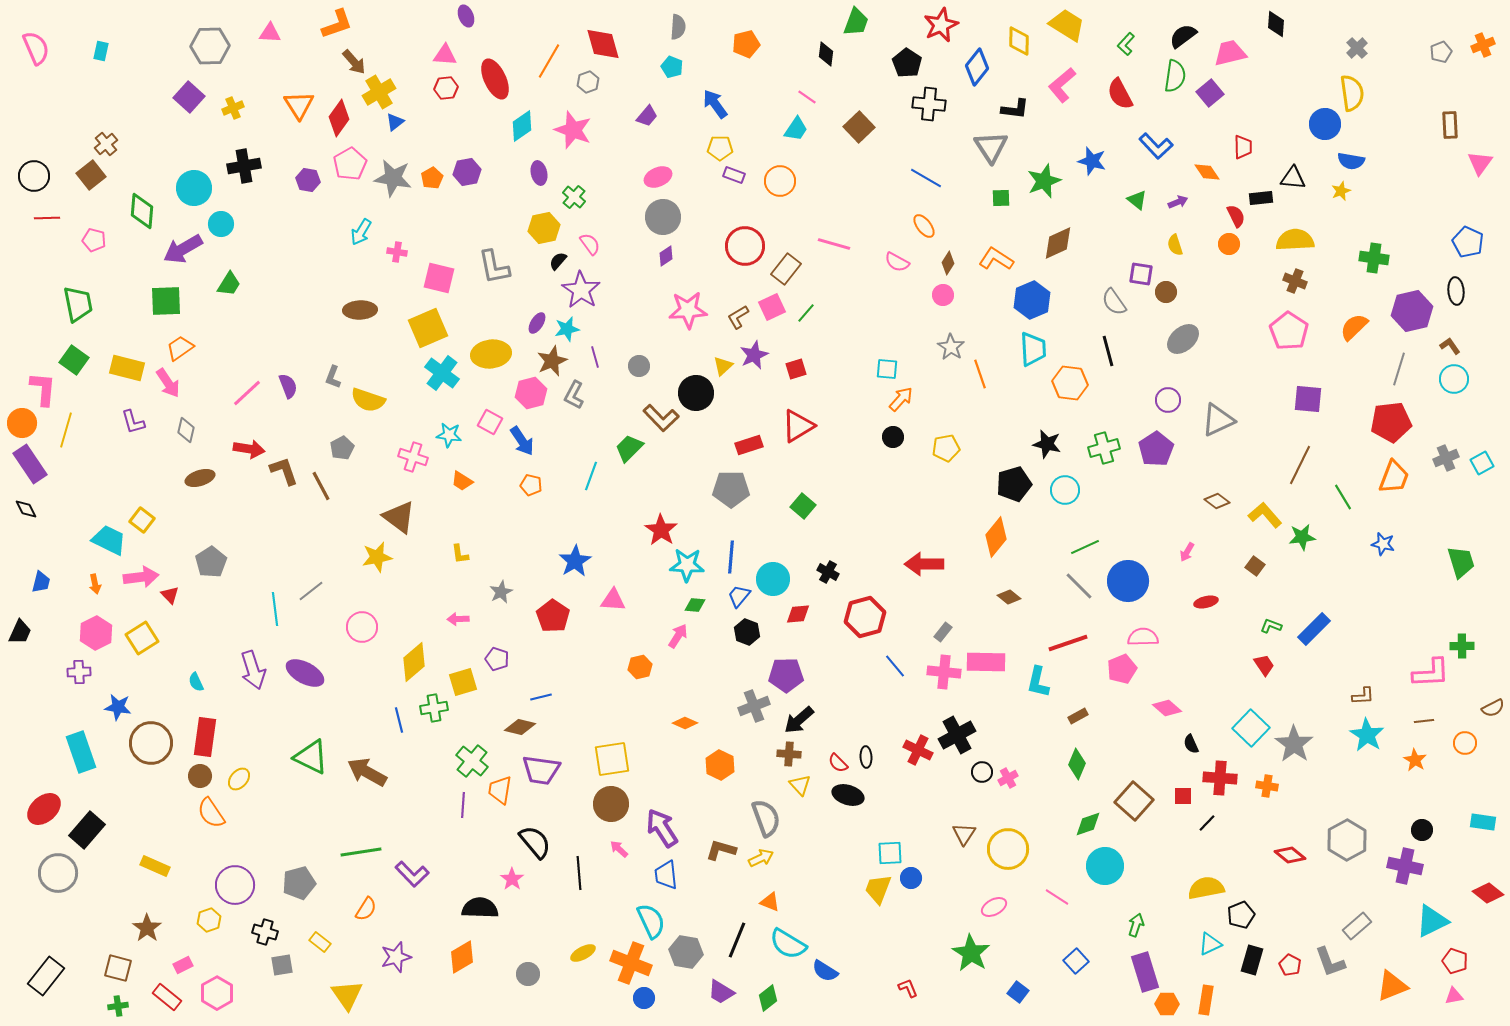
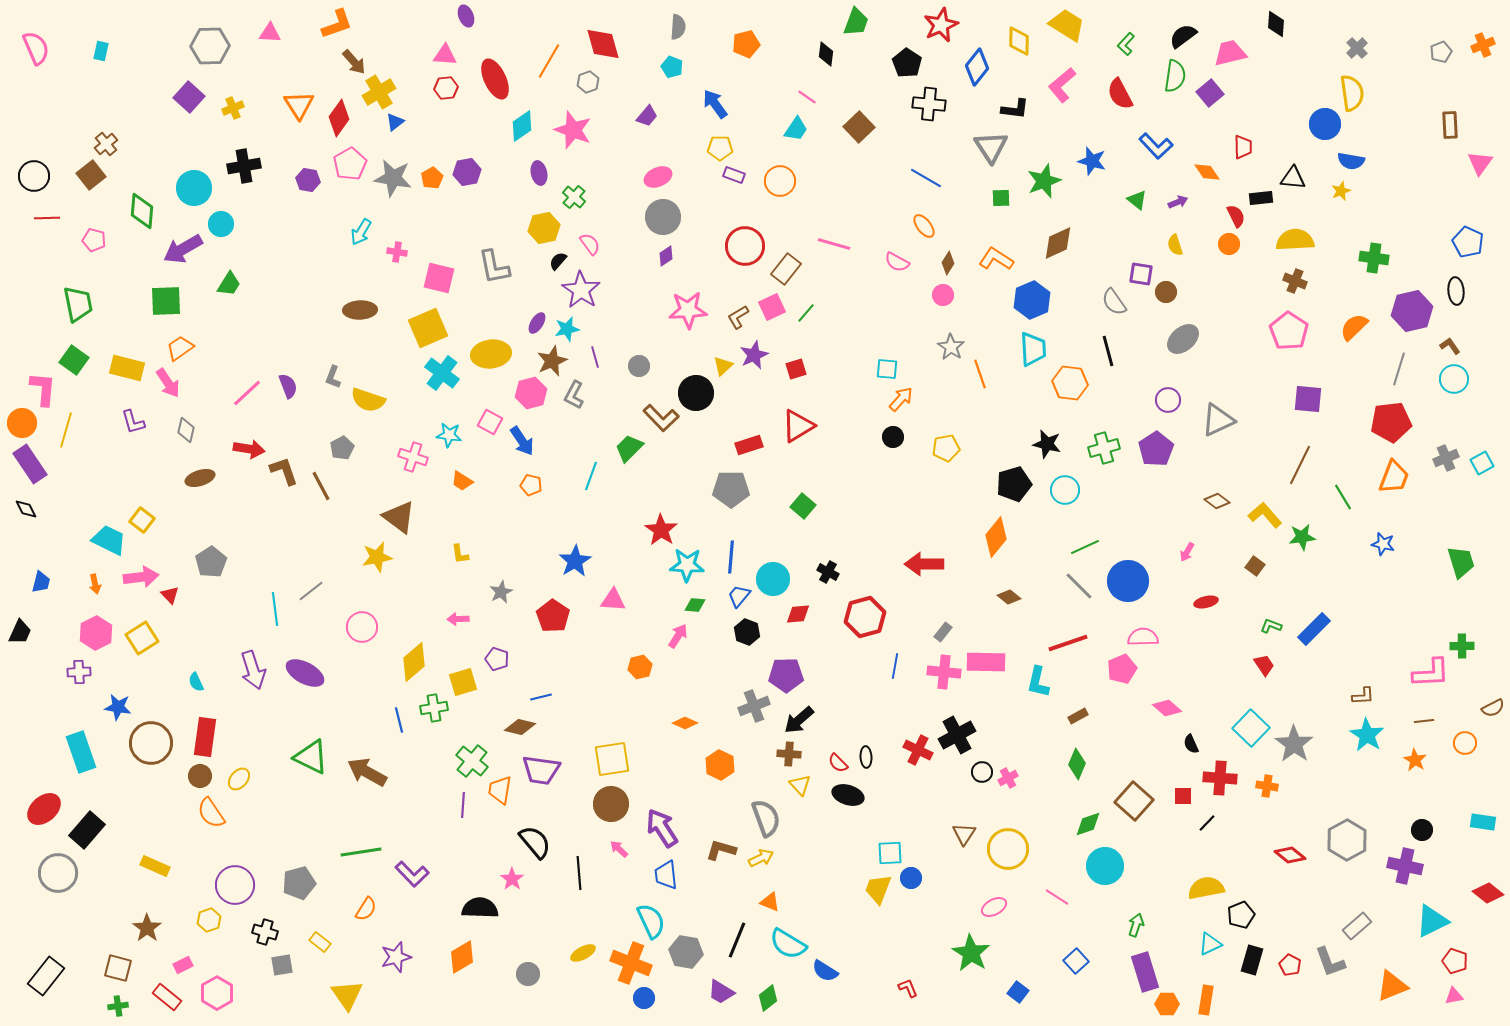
blue line at (895, 666): rotated 50 degrees clockwise
